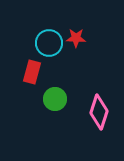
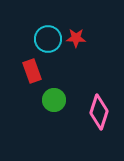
cyan circle: moved 1 px left, 4 px up
red rectangle: moved 1 px up; rotated 35 degrees counterclockwise
green circle: moved 1 px left, 1 px down
